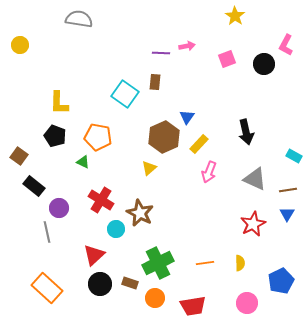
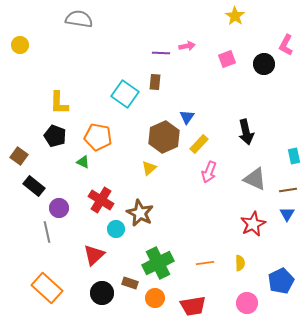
cyan rectangle at (294, 156): rotated 49 degrees clockwise
black circle at (100, 284): moved 2 px right, 9 px down
